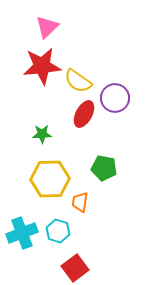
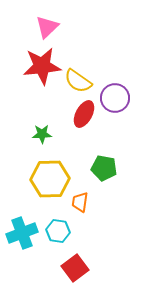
cyan hexagon: rotated 10 degrees counterclockwise
